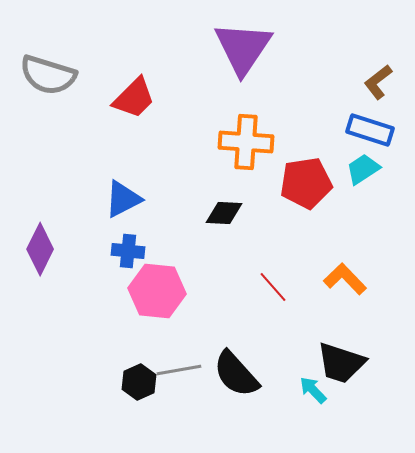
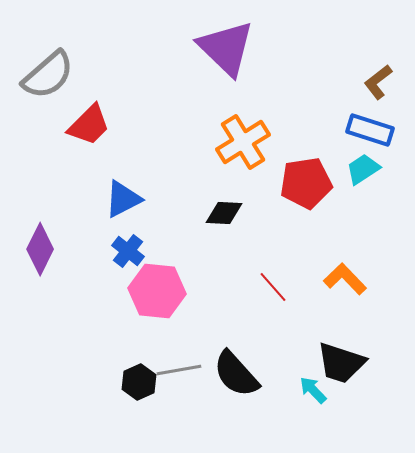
purple triangle: moved 17 px left; rotated 20 degrees counterclockwise
gray semicircle: rotated 58 degrees counterclockwise
red trapezoid: moved 45 px left, 27 px down
orange cross: moved 3 px left; rotated 36 degrees counterclockwise
blue cross: rotated 32 degrees clockwise
